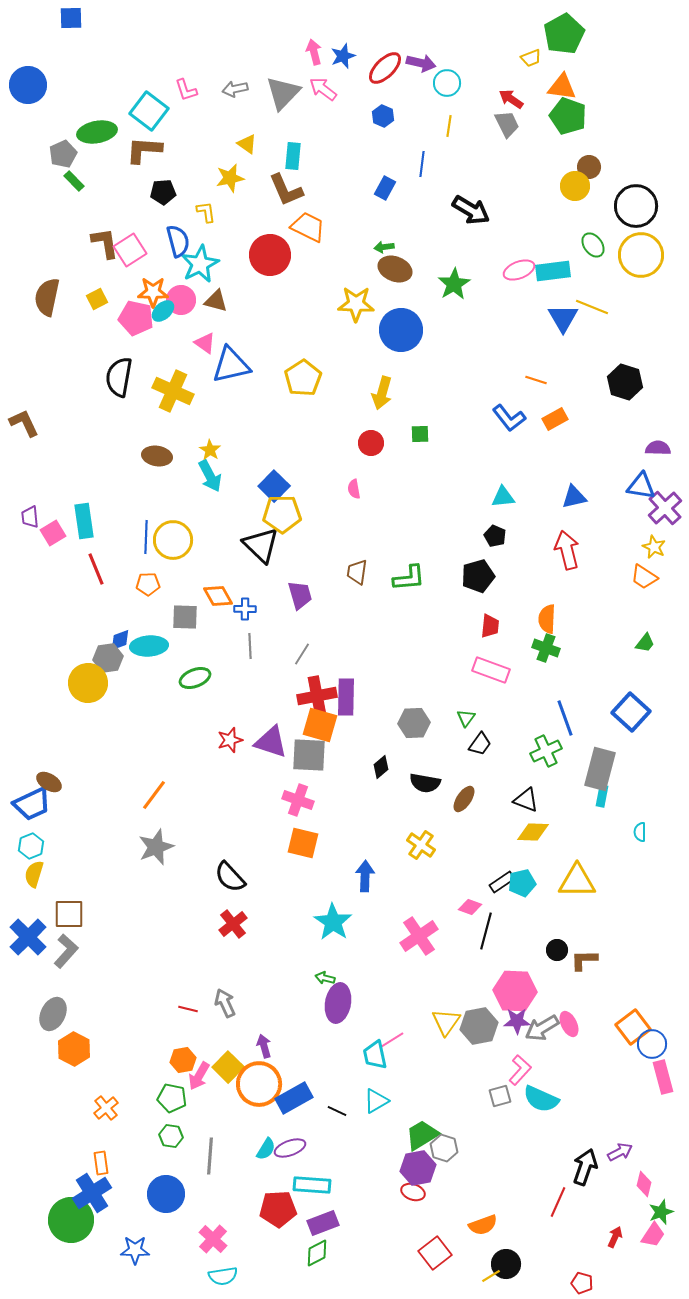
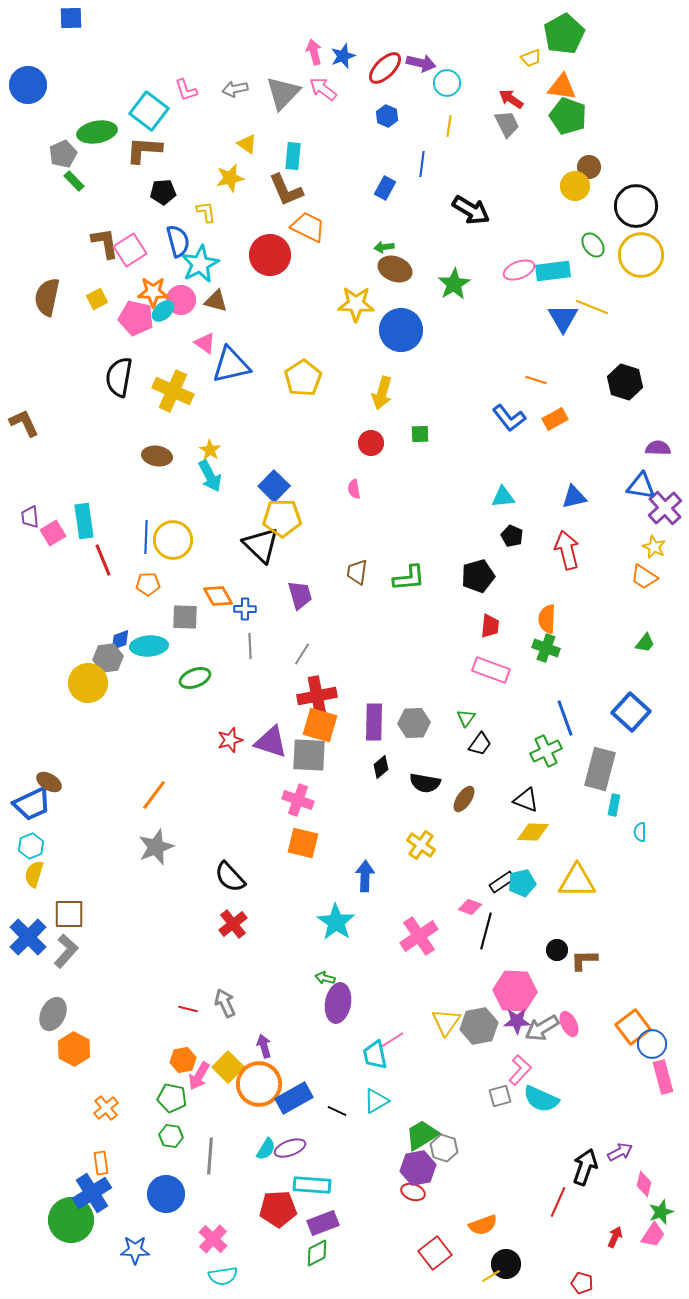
blue hexagon at (383, 116): moved 4 px right
yellow pentagon at (282, 514): moved 4 px down
black pentagon at (495, 536): moved 17 px right
red line at (96, 569): moved 7 px right, 9 px up
purple rectangle at (346, 697): moved 28 px right, 25 px down
cyan rectangle at (602, 796): moved 12 px right, 9 px down
cyan star at (333, 922): moved 3 px right
